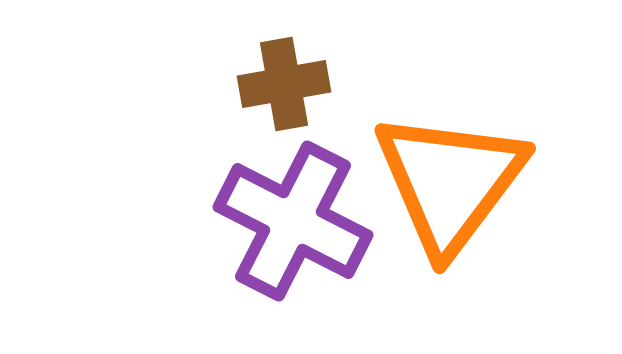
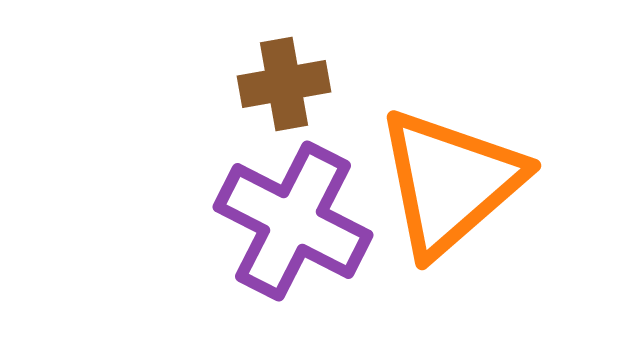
orange triangle: rotated 12 degrees clockwise
